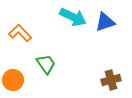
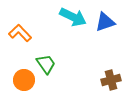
orange circle: moved 11 px right
